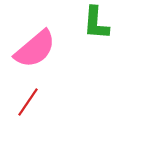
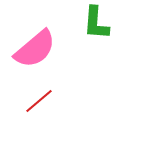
red line: moved 11 px right, 1 px up; rotated 16 degrees clockwise
